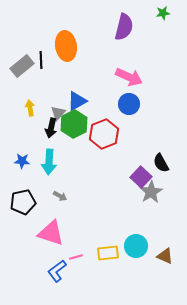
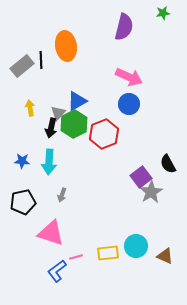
black semicircle: moved 7 px right, 1 px down
purple square: rotated 10 degrees clockwise
gray arrow: moved 2 px right, 1 px up; rotated 80 degrees clockwise
